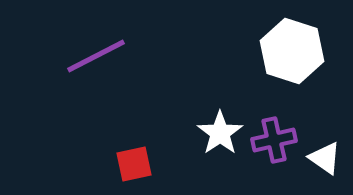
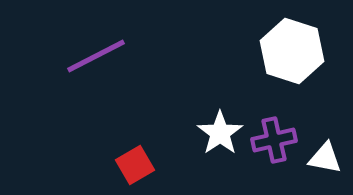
white triangle: rotated 24 degrees counterclockwise
red square: moved 1 px right, 1 px down; rotated 18 degrees counterclockwise
